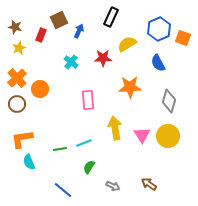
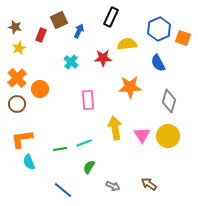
yellow semicircle: rotated 24 degrees clockwise
